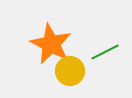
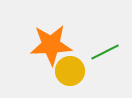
orange star: moved 1 px down; rotated 30 degrees counterclockwise
